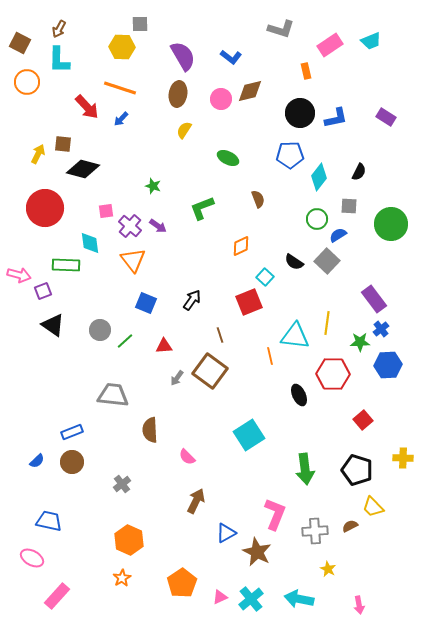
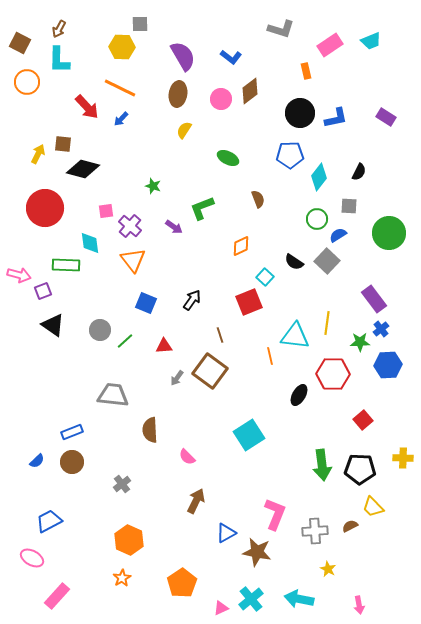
orange line at (120, 88): rotated 8 degrees clockwise
brown diamond at (250, 91): rotated 24 degrees counterclockwise
green circle at (391, 224): moved 2 px left, 9 px down
purple arrow at (158, 226): moved 16 px right, 1 px down
black ellipse at (299, 395): rotated 55 degrees clockwise
green arrow at (305, 469): moved 17 px right, 4 px up
black pentagon at (357, 470): moved 3 px right, 1 px up; rotated 16 degrees counterclockwise
blue trapezoid at (49, 521): rotated 40 degrees counterclockwise
brown star at (257, 552): rotated 16 degrees counterclockwise
pink triangle at (220, 597): moved 1 px right, 11 px down
